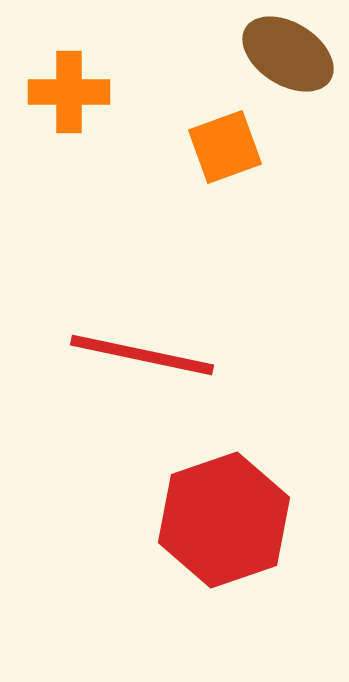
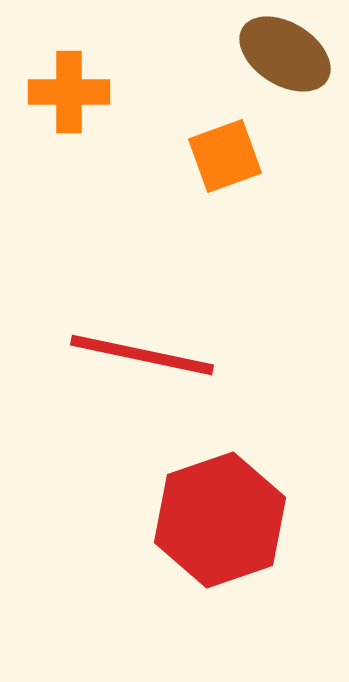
brown ellipse: moved 3 px left
orange square: moved 9 px down
red hexagon: moved 4 px left
